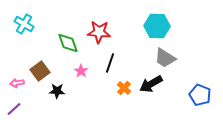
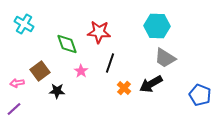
green diamond: moved 1 px left, 1 px down
